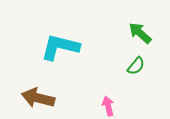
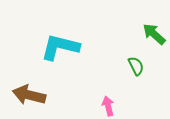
green arrow: moved 14 px right, 1 px down
green semicircle: rotated 66 degrees counterclockwise
brown arrow: moved 9 px left, 3 px up
